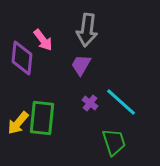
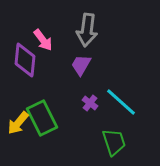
purple diamond: moved 3 px right, 2 px down
green rectangle: rotated 32 degrees counterclockwise
